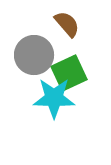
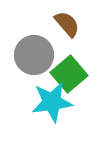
green square: moved 1 px down; rotated 15 degrees counterclockwise
cyan star: moved 2 px left, 4 px down; rotated 9 degrees counterclockwise
